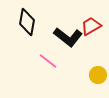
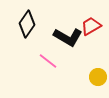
black diamond: moved 2 px down; rotated 24 degrees clockwise
black L-shape: rotated 8 degrees counterclockwise
yellow circle: moved 2 px down
